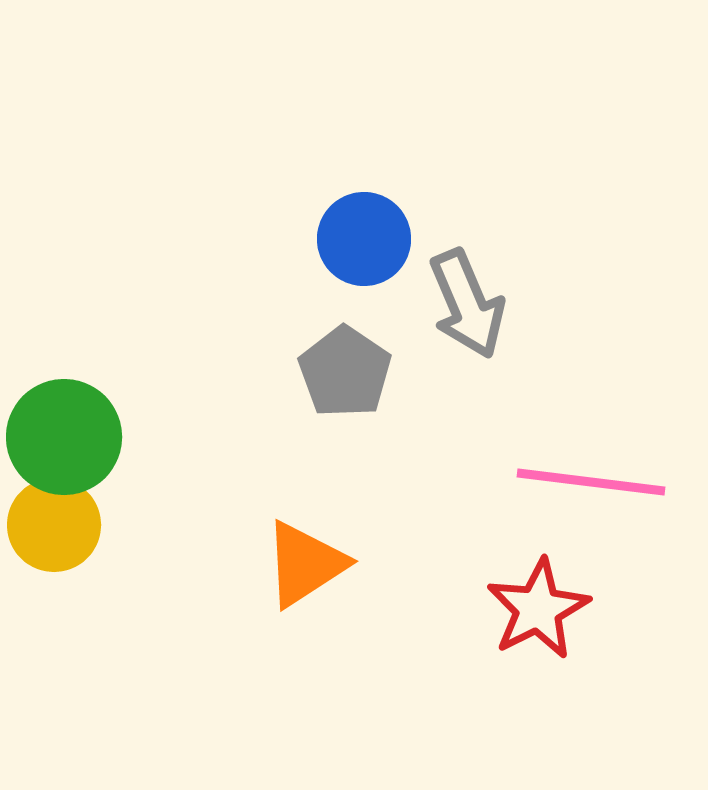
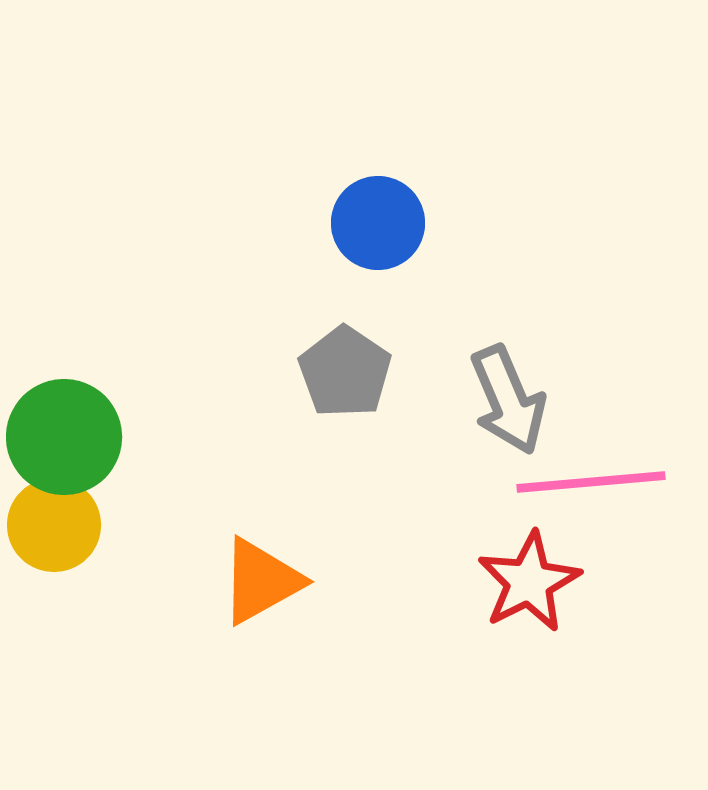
blue circle: moved 14 px right, 16 px up
gray arrow: moved 41 px right, 96 px down
pink line: rotated 12 degrees counterclockwise
orange triangle: moved 44 px left, 17 px down; rotated 4 degrees clockwise
red star: moved 9 px left, 27 px up
